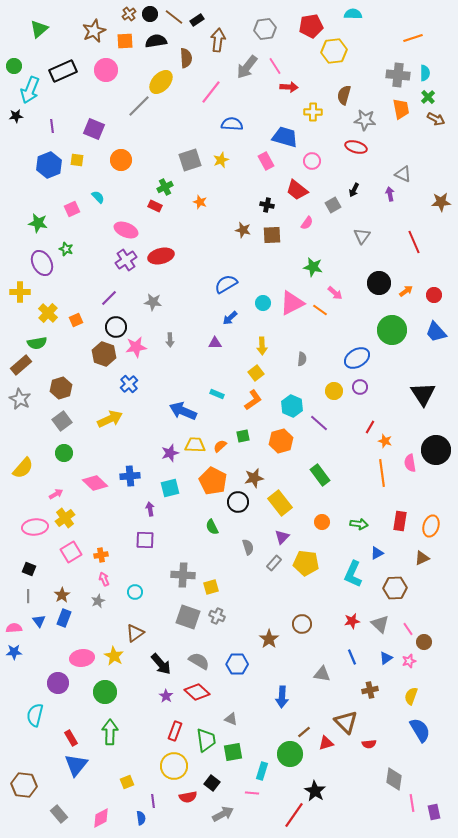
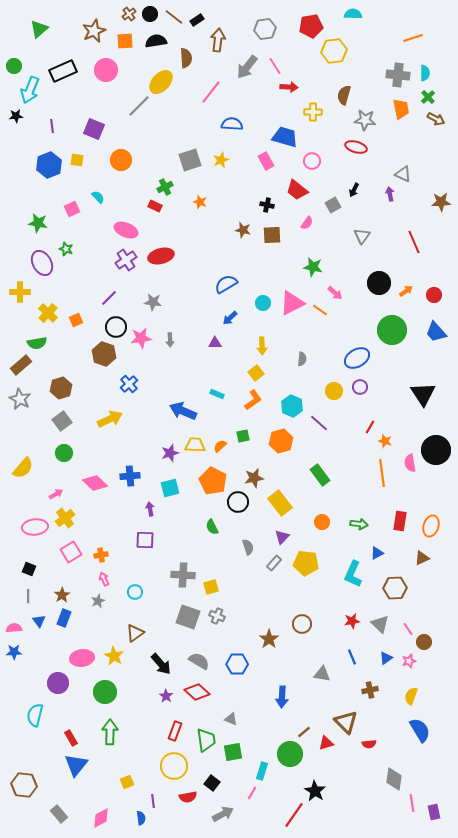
pink star at (136, 347): moved 5 px right, 9 px up
pink line at (252, 793): rotated 64 degrees counterclockwise
